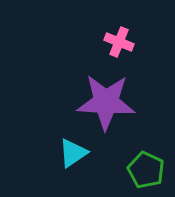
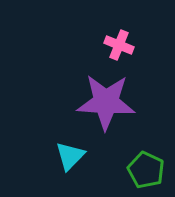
pink cross: moved 3 px down
cyan triangle: moved 3 px left, 3 px down; rotated 12 degrees counterclockwise
